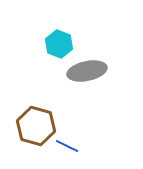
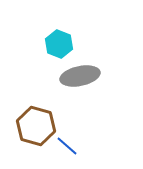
gray ellipse: moved 7 px left, 5 px down
blue line: rotated 15 degrees clockwise
